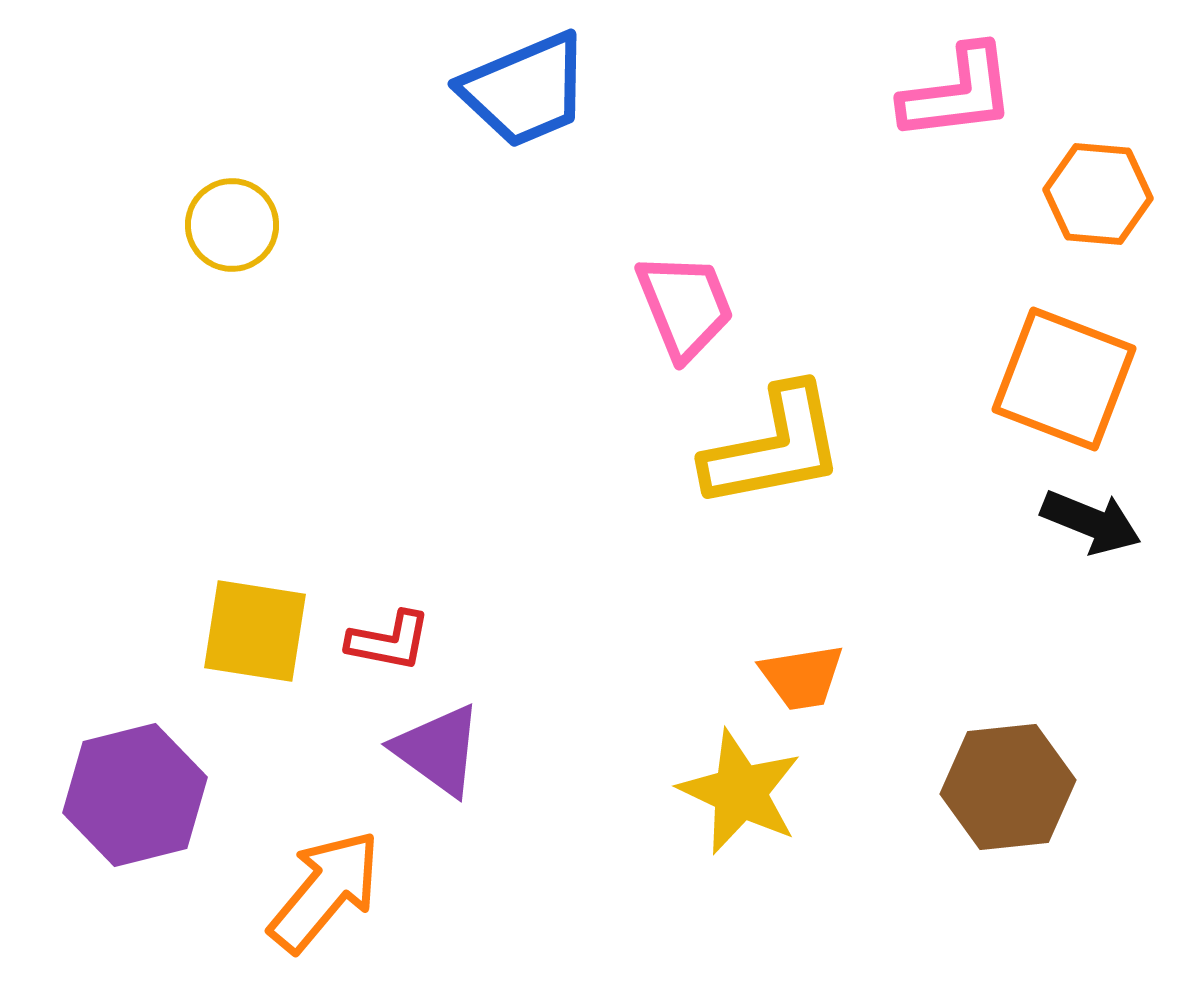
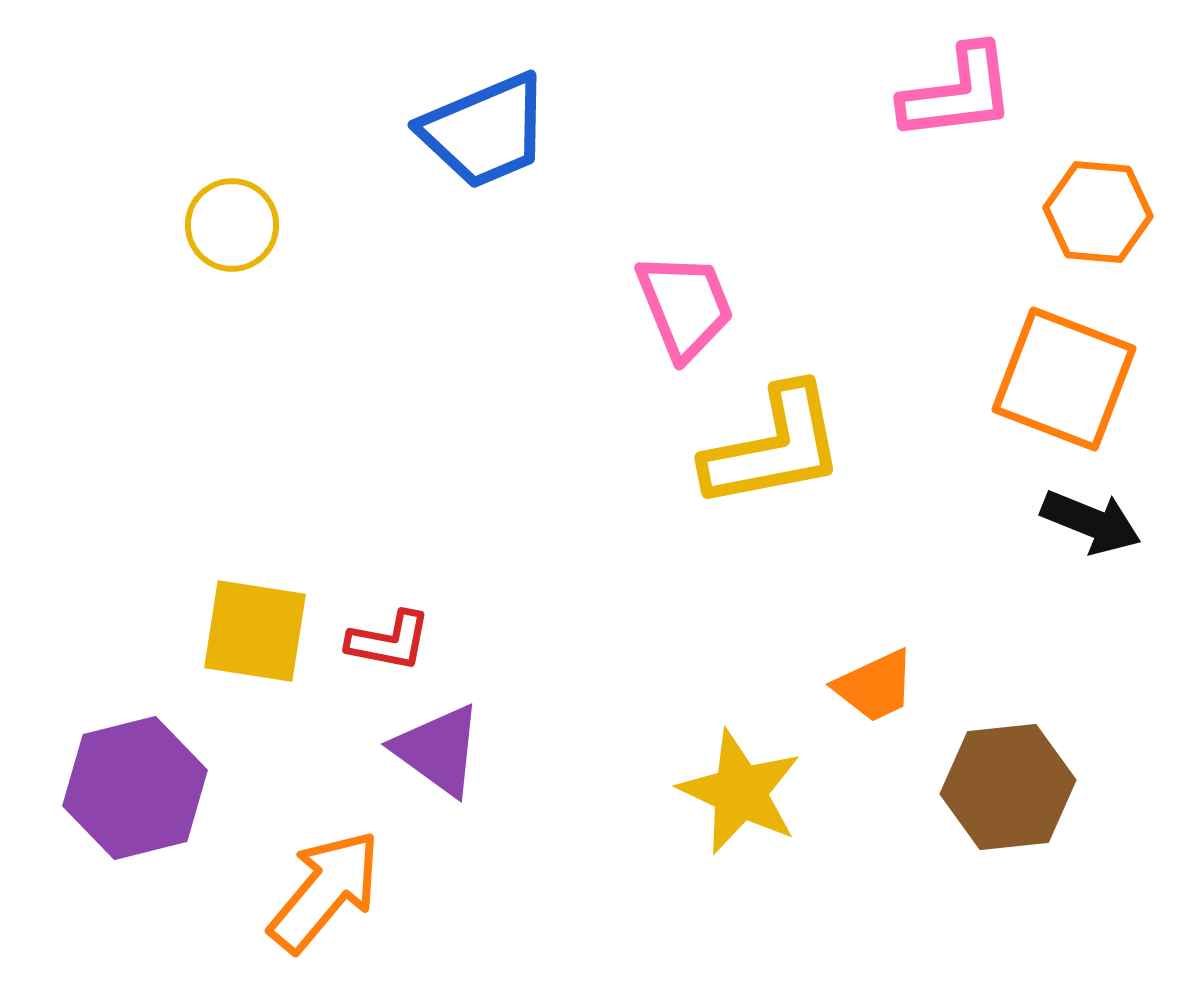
blue trapezoid: moved 40 px left, 41 px down
orange hexagon: moved 18 px down
orange trapezoid: moved 73 px right, 9 px down; rotated 16 degrees counterclockwise
purple hexagon: moved 7 px up
